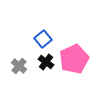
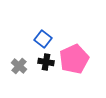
blue square: rotated 12 degrees counterclockwise
black cross: rotated 28 degrees counterclockwise
